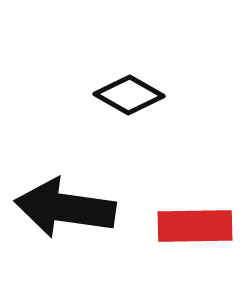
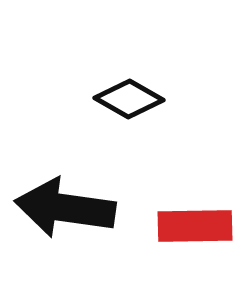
black diamond: moved 4 px down
